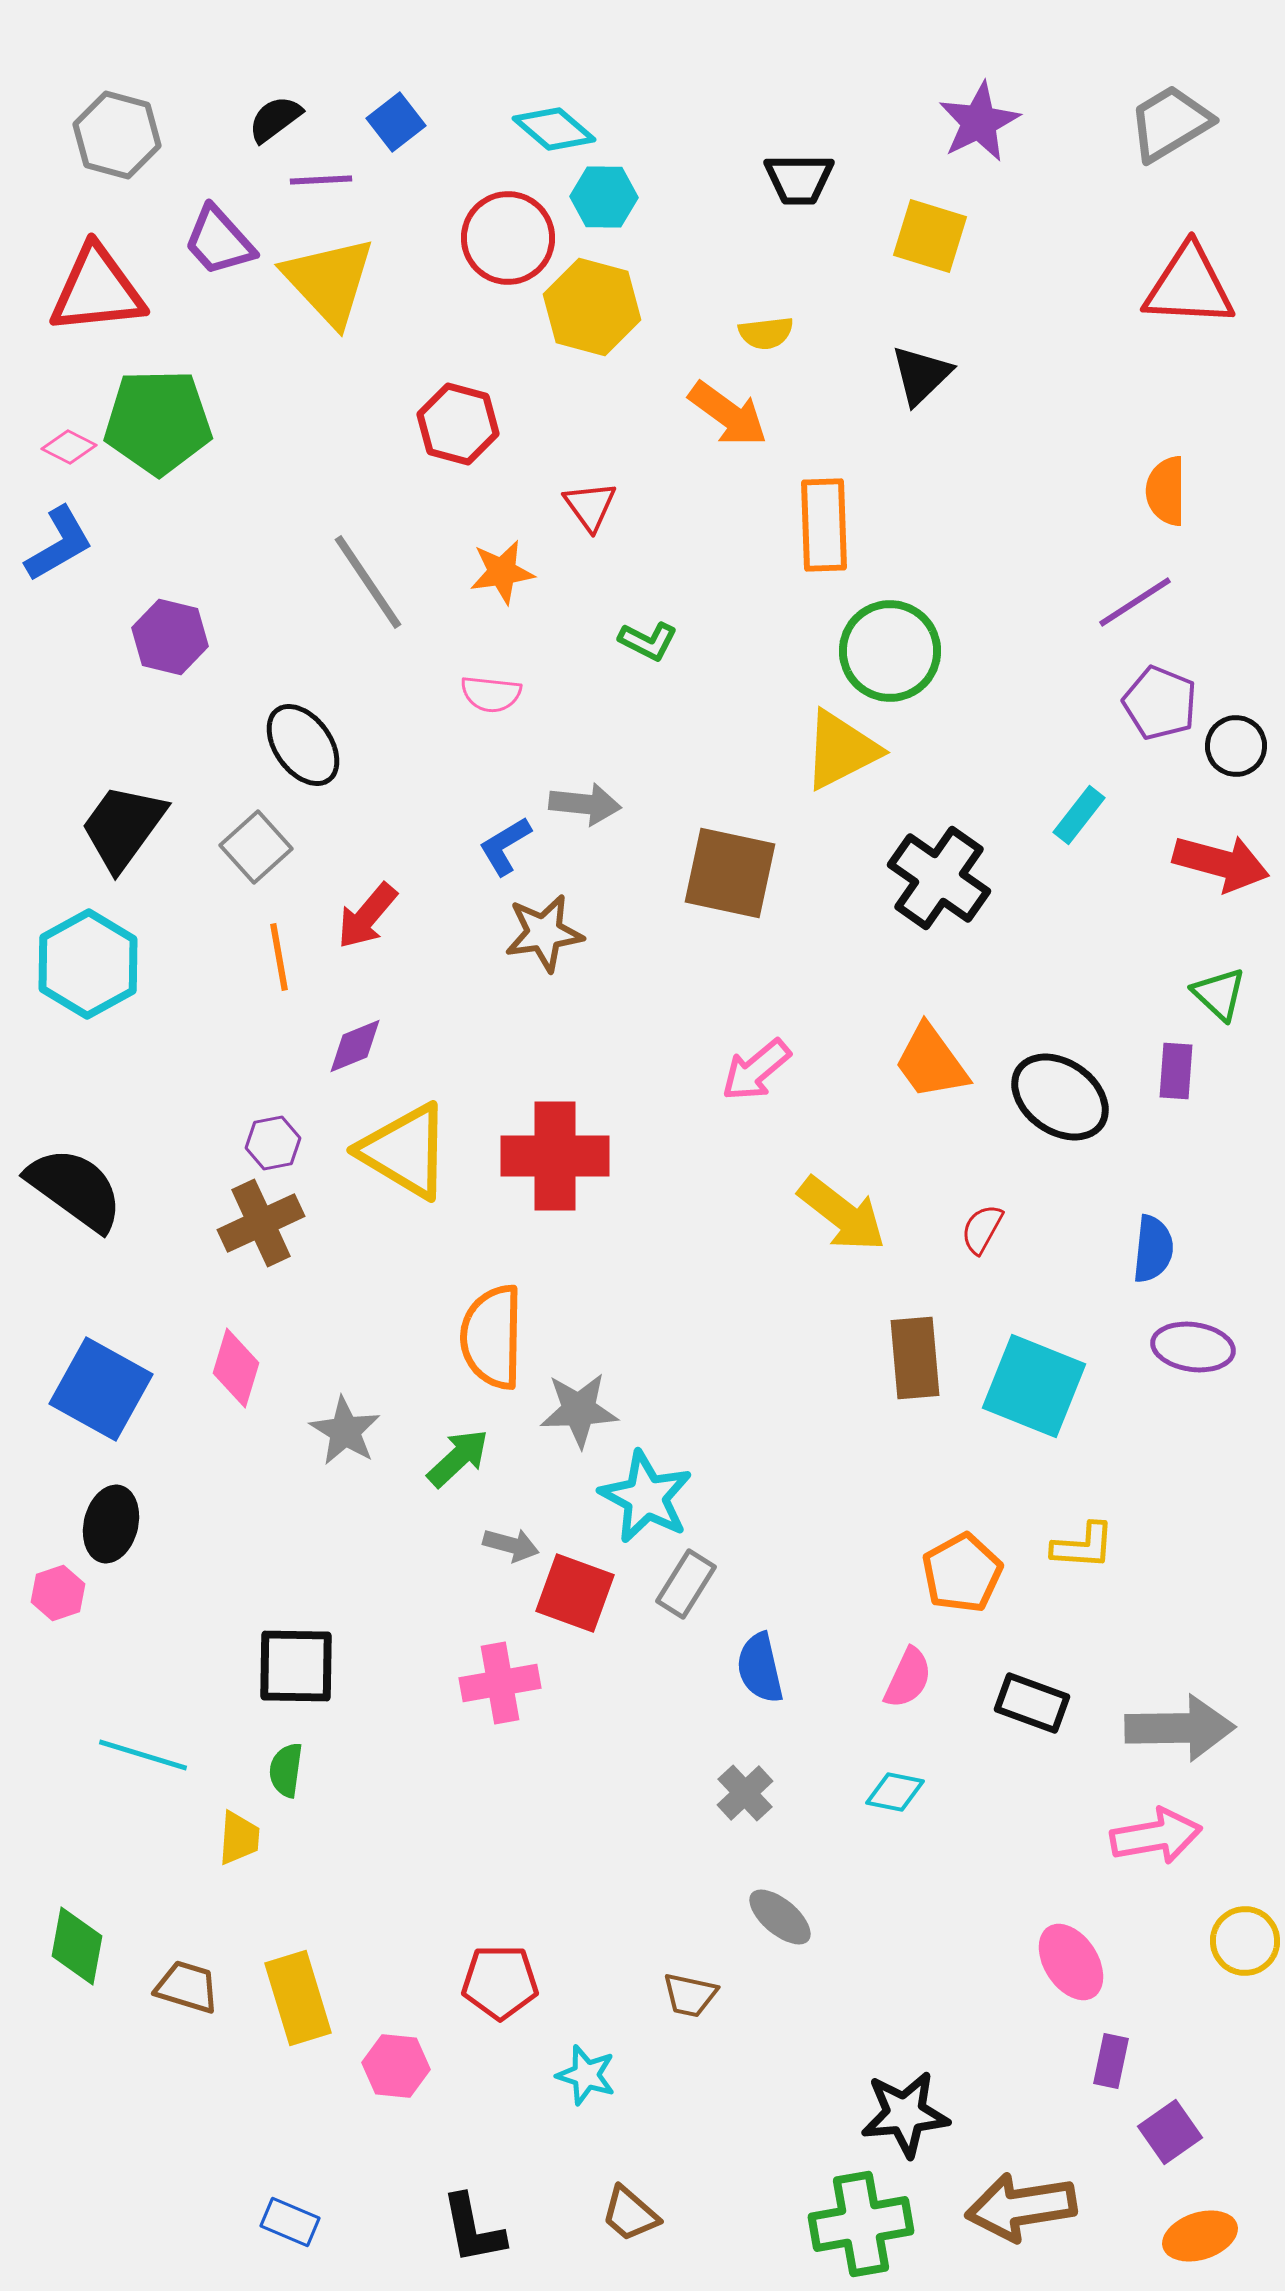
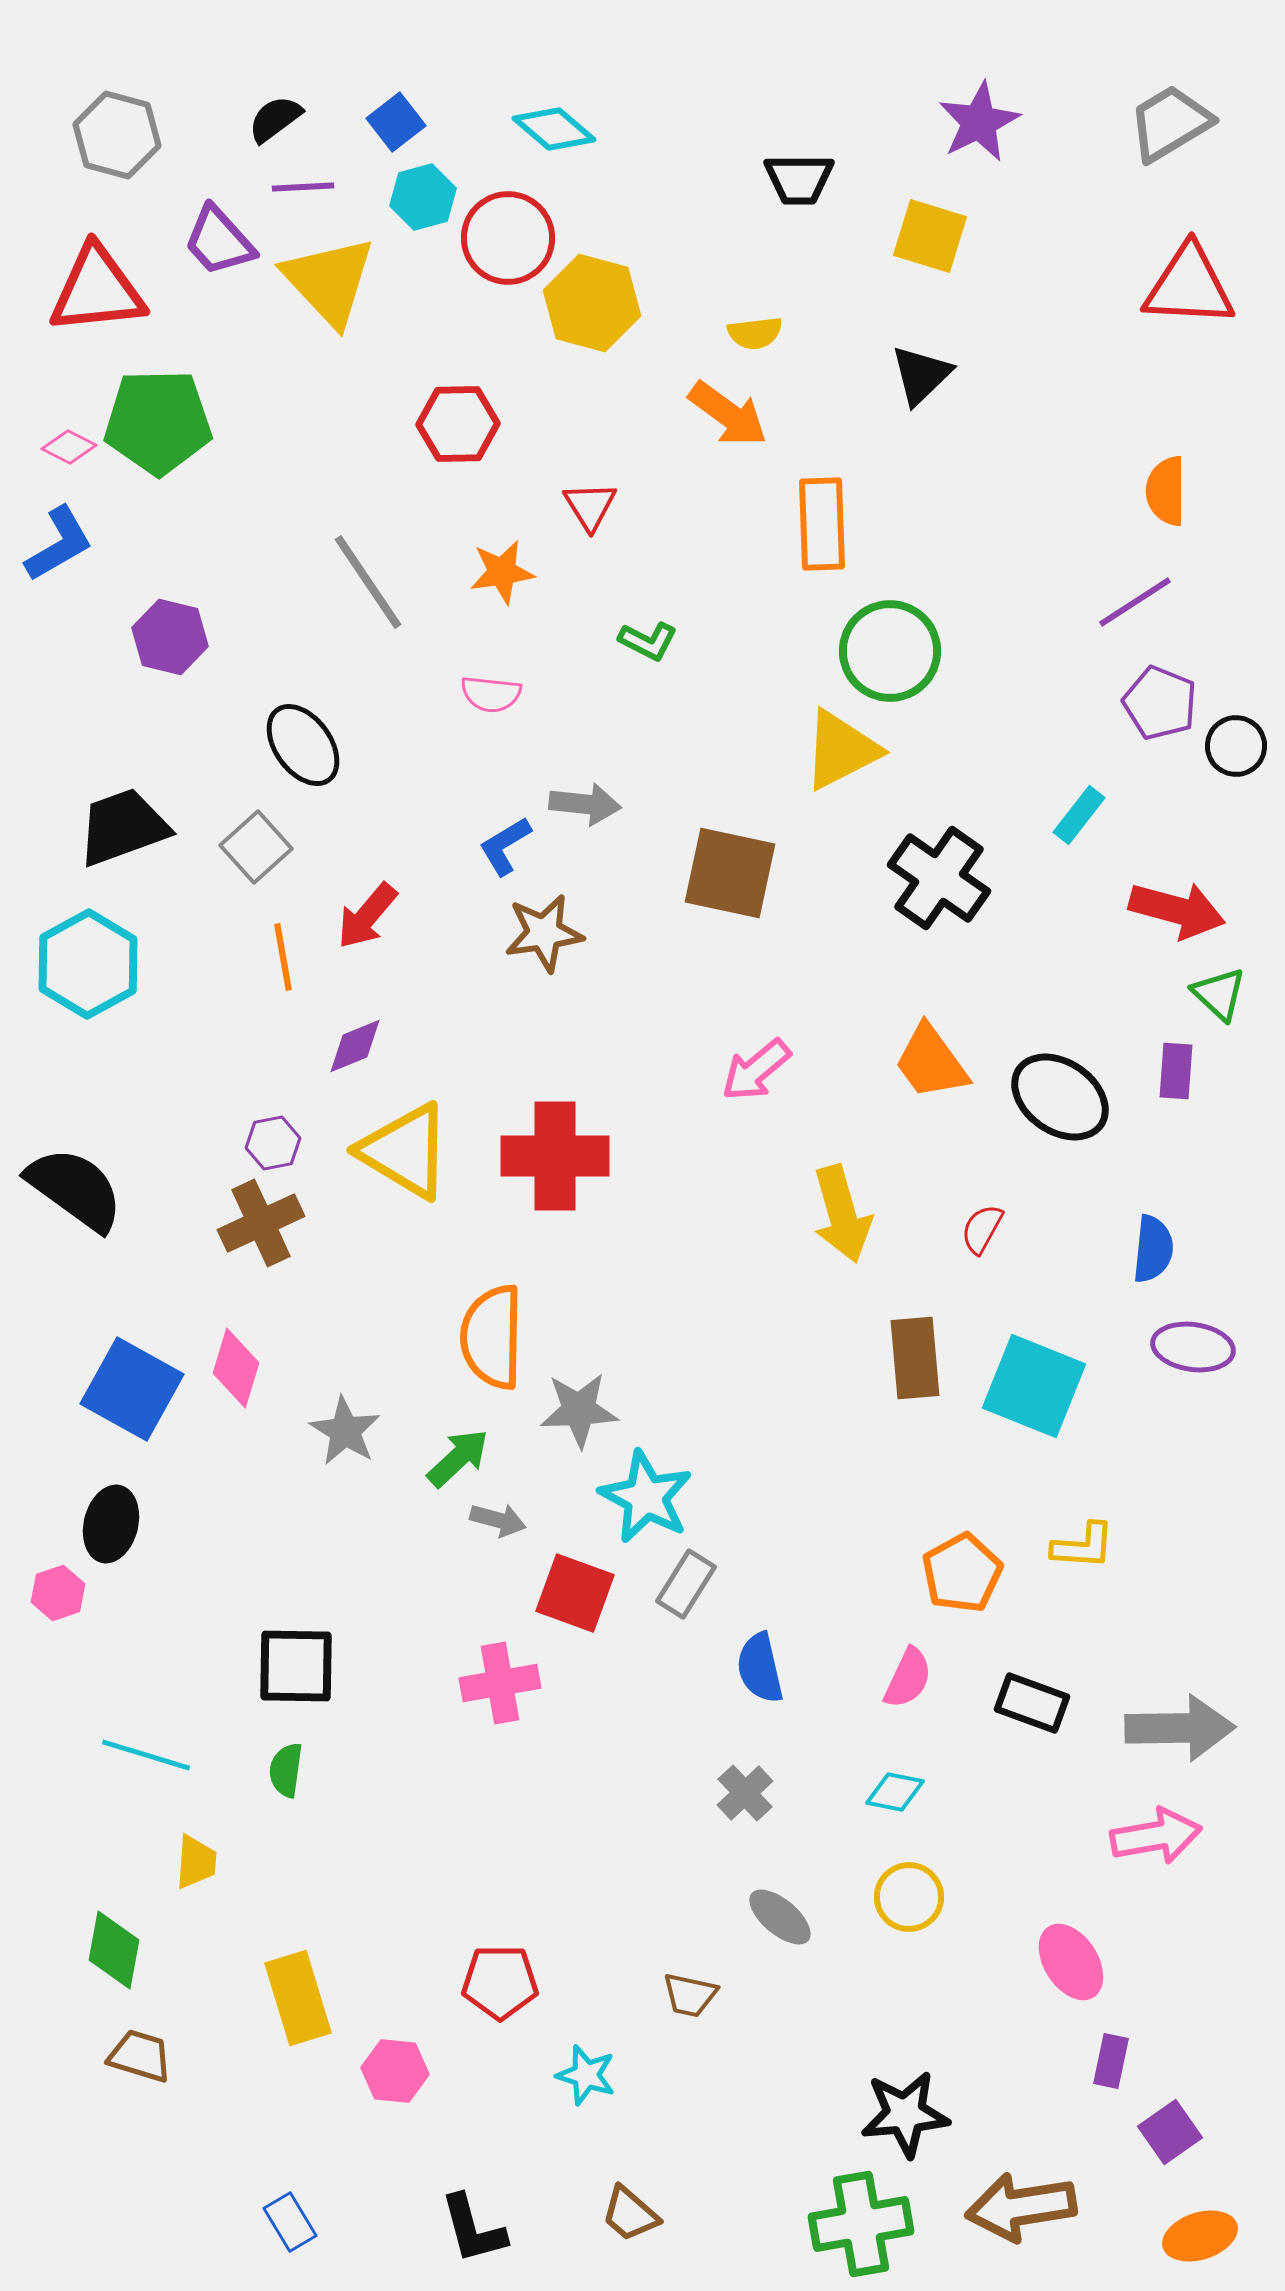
purple line at (321, 180): moved 18 px left, 7 px down
cyan hexagon at (604, 197): moved 181 px left; rotated 16 degrees counterclockwise
yellow hexagon at (592, 307): moved 4 px up
yellow semicircle at (766, 333): moved 11 px left
red hexagon at (458, 424): rotated 16 degrees counterclockwise
red triangle at (590, 506): rotated 4 degrees clockwise
orange rectangle at (824, 525): moved 2 px left, 1 px up
black trapezoid at (123, 827): rotated 34 degrees clockwise
red arrow at (1221, 863): moved 44 px left, 47 px down
orange line at (279, 957): moved 4 px right
yellow arrow at (842, 1214): rotated 36 degrees clockwise
blue square at (101, 1389): moved 31 px right
gray arrow at (511, 1545): moved 13 px left, 25 px up
cyan line at (143, 1755): moved 3 px right
yellow trapezoid at (239, 1838): moved 43 px left, 24 px down
yellow circle at (1245, 1941): moved 336 px left, 44 px up
green diamond at (77, 1946): moved 37 px right, 4 px down
brown trapezoid at (187, 1987): moved 47 px left, 69 px down
pink hexagon at (396, 2066): moved 1 px left, 5 px down
blue rectangle at (290, 2222): rotated 36 degrees clockwise
black L-shape at (473, 2229): rotated 4 degrees counterclockwise
